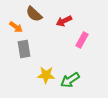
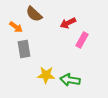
red arrow: moved 4 px right, 2 px down
green arrow: rotated 42 degrees clockwise
